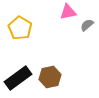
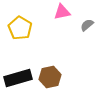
pink triangle: moved 6 px left
black rectangle: rotated 20 degrees clockwise
